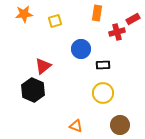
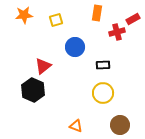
orange star: moved 1 px down
yellow square: moved 1 px right, 1 px up
blue circle: moved 6 px left, 2 px up
